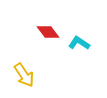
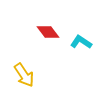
cyan L-shape: moved 2 px right, 1 px up
